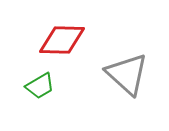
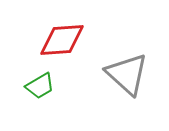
red diamond: rotated 6 degrees counterclockwise
